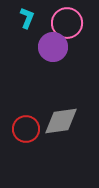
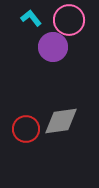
cyan L-shape: moved 4 px right; rotated 60 degrees counterclockwise
pink circle: moved 2 px right, 3 px up
